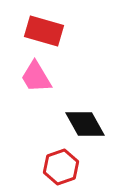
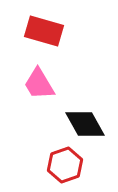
pink trapezoid: moved 3 px right, 7 px down
red hexagon: moved 4 px right, 2 px up
